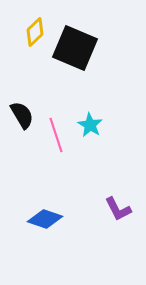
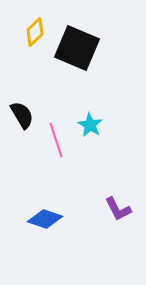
black square: moved 2 px right
pink line: moved 5 px down
